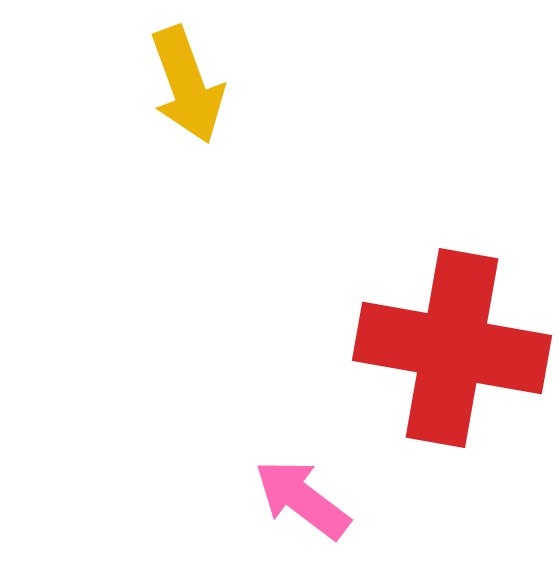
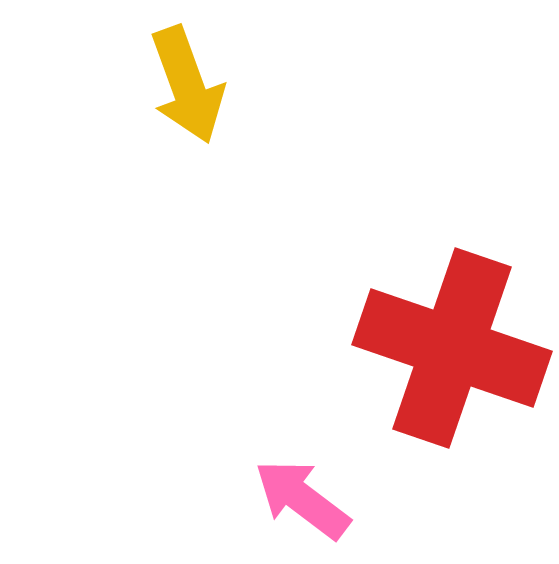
red cross: rotated 9 degrees clockwise
